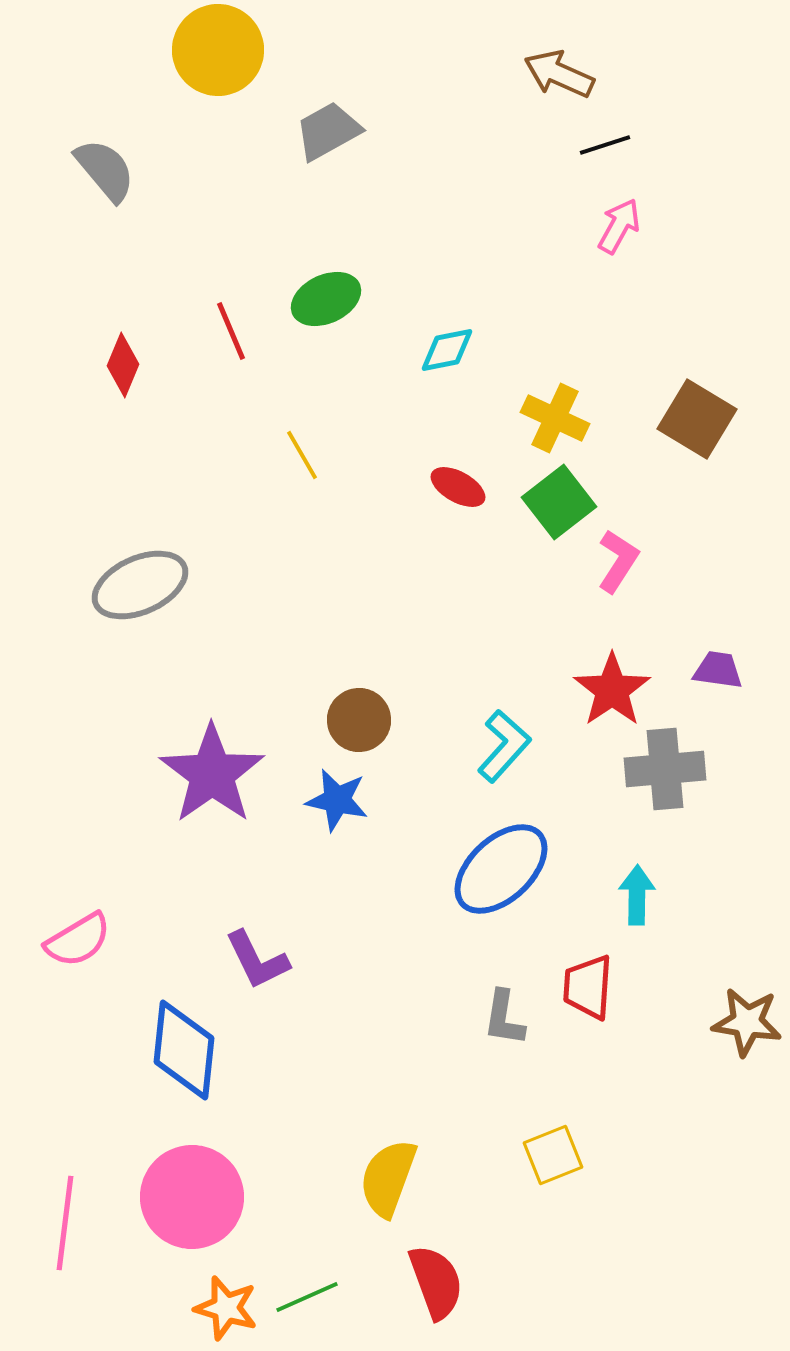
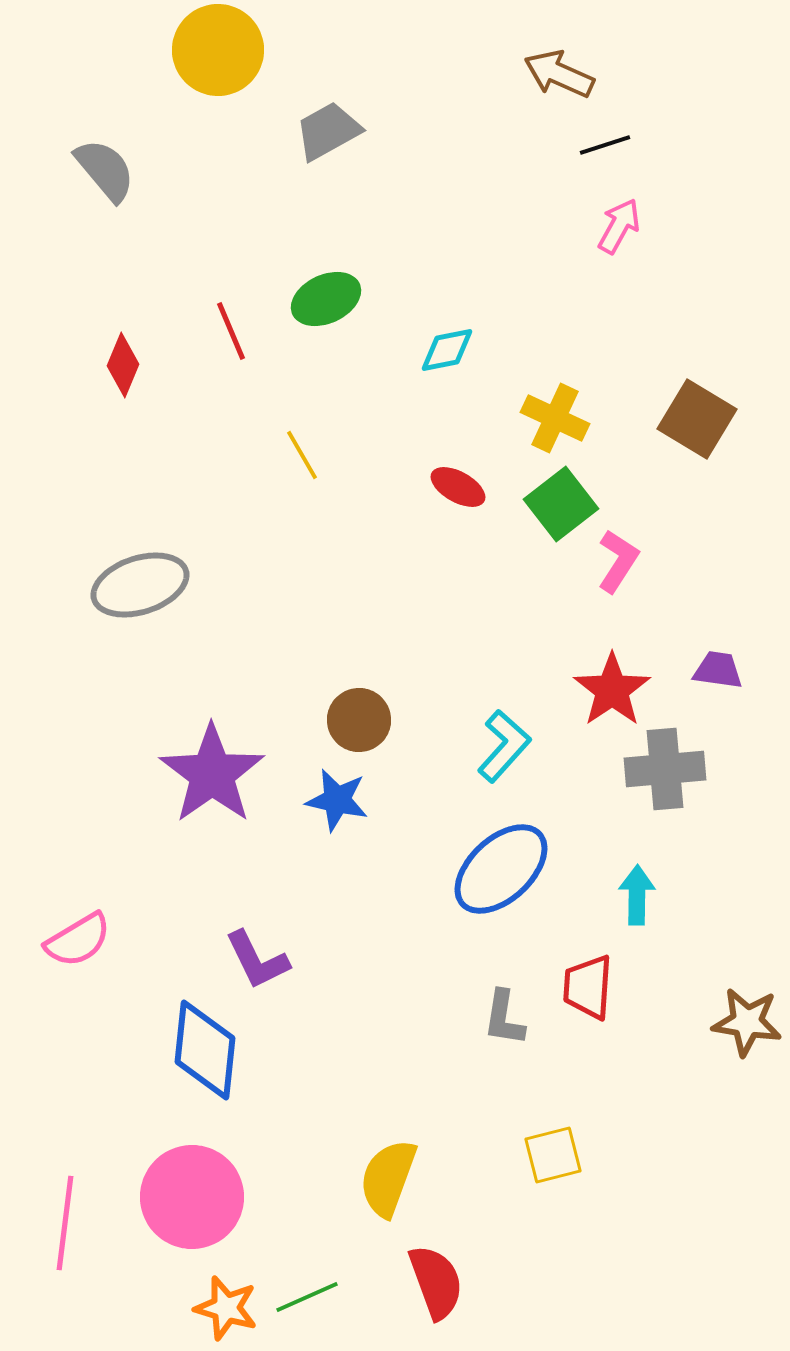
green square: moved 2 px right, 2 px down
gray ellipse: rotated 6 degrees clockwise
blue diamond: moved 21 px right
yellow square: rotated 8 degrees clockwise
